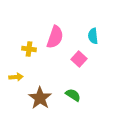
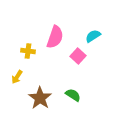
cyan semicircle: rotated 63 degrees clockwise
yellow cross: moved 1 px left, 2 px down
pink square: moved 1 px left, 3 px up
yellow arrow: moved 1 px right; rotated 128 degrees clockwise
